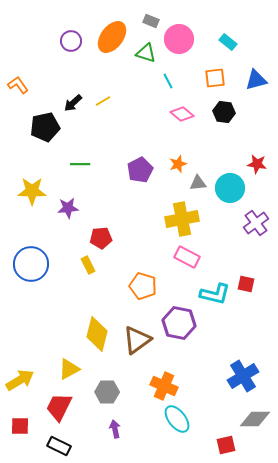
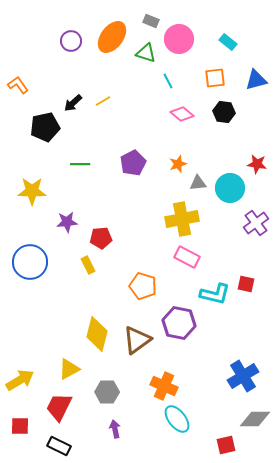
purple pentagon at (140, 170): moved 7 px left, 7 px up
purple star at (68, 208): moved 1 px left, 14 px down
blue circle at (31, 264): moved 1 px left, 2 px up
